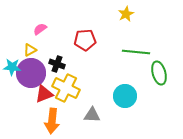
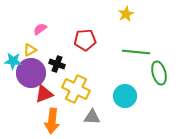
cyan star: moved 1 px right, 6 px up
yellow cross: moved 10 px right, 1 px down
gray triangle: moved 2 px down
